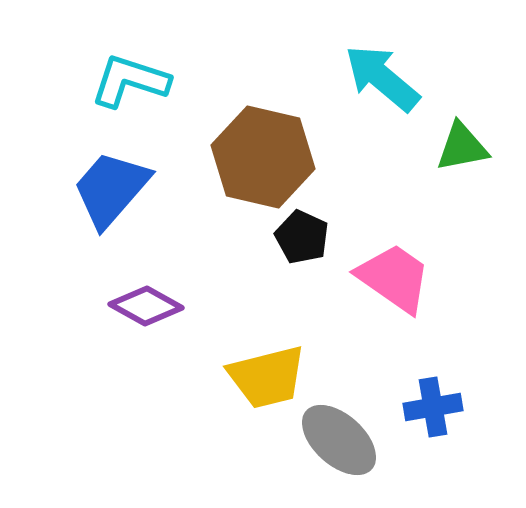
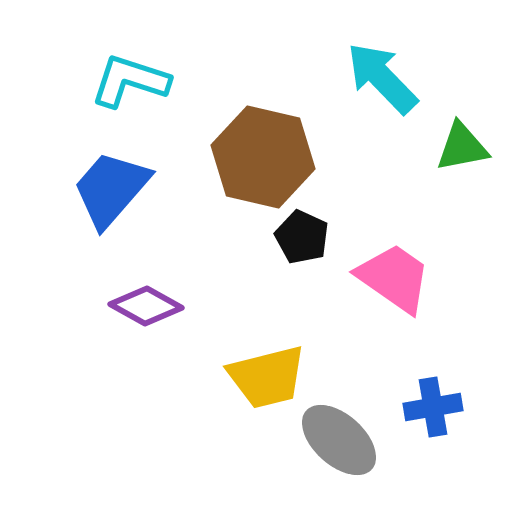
cyan arrow: rotated 6 degrees clockwise
